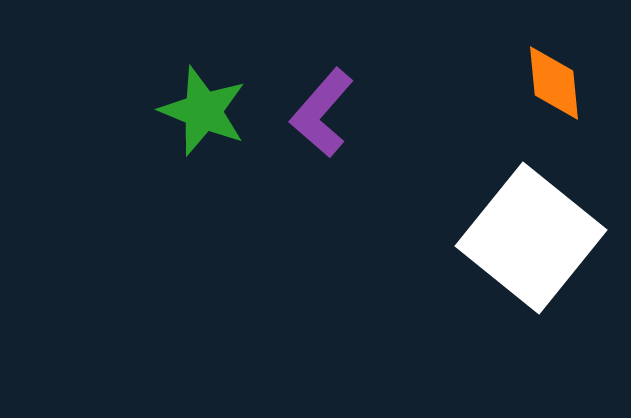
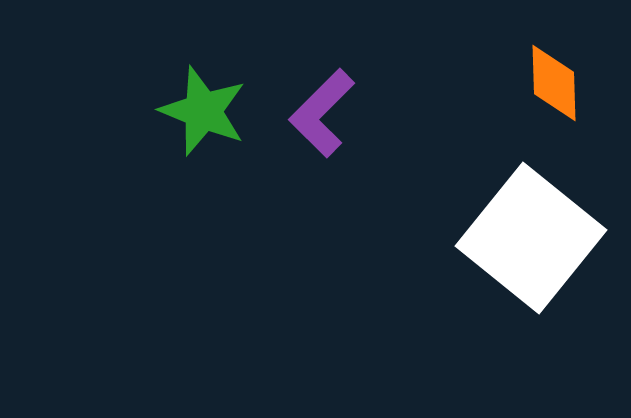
orange diamond: rotated 4 degrees clockwise
purple L-shape: rotated 4 degrees clockwise
